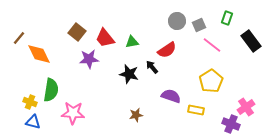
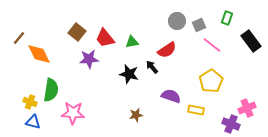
pink cross: moved 1 px right, 1 px down; rotated 12 degrees clockwise
